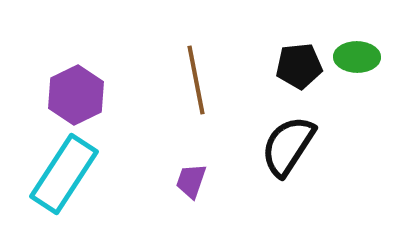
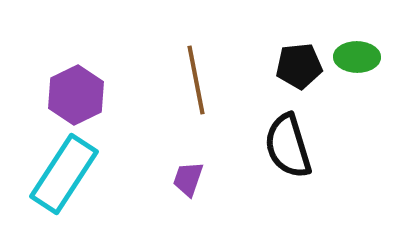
black semicircle: rotated 50 degrees counterclockwise
purple trapezoid: moved 3 px left, 2 px up
